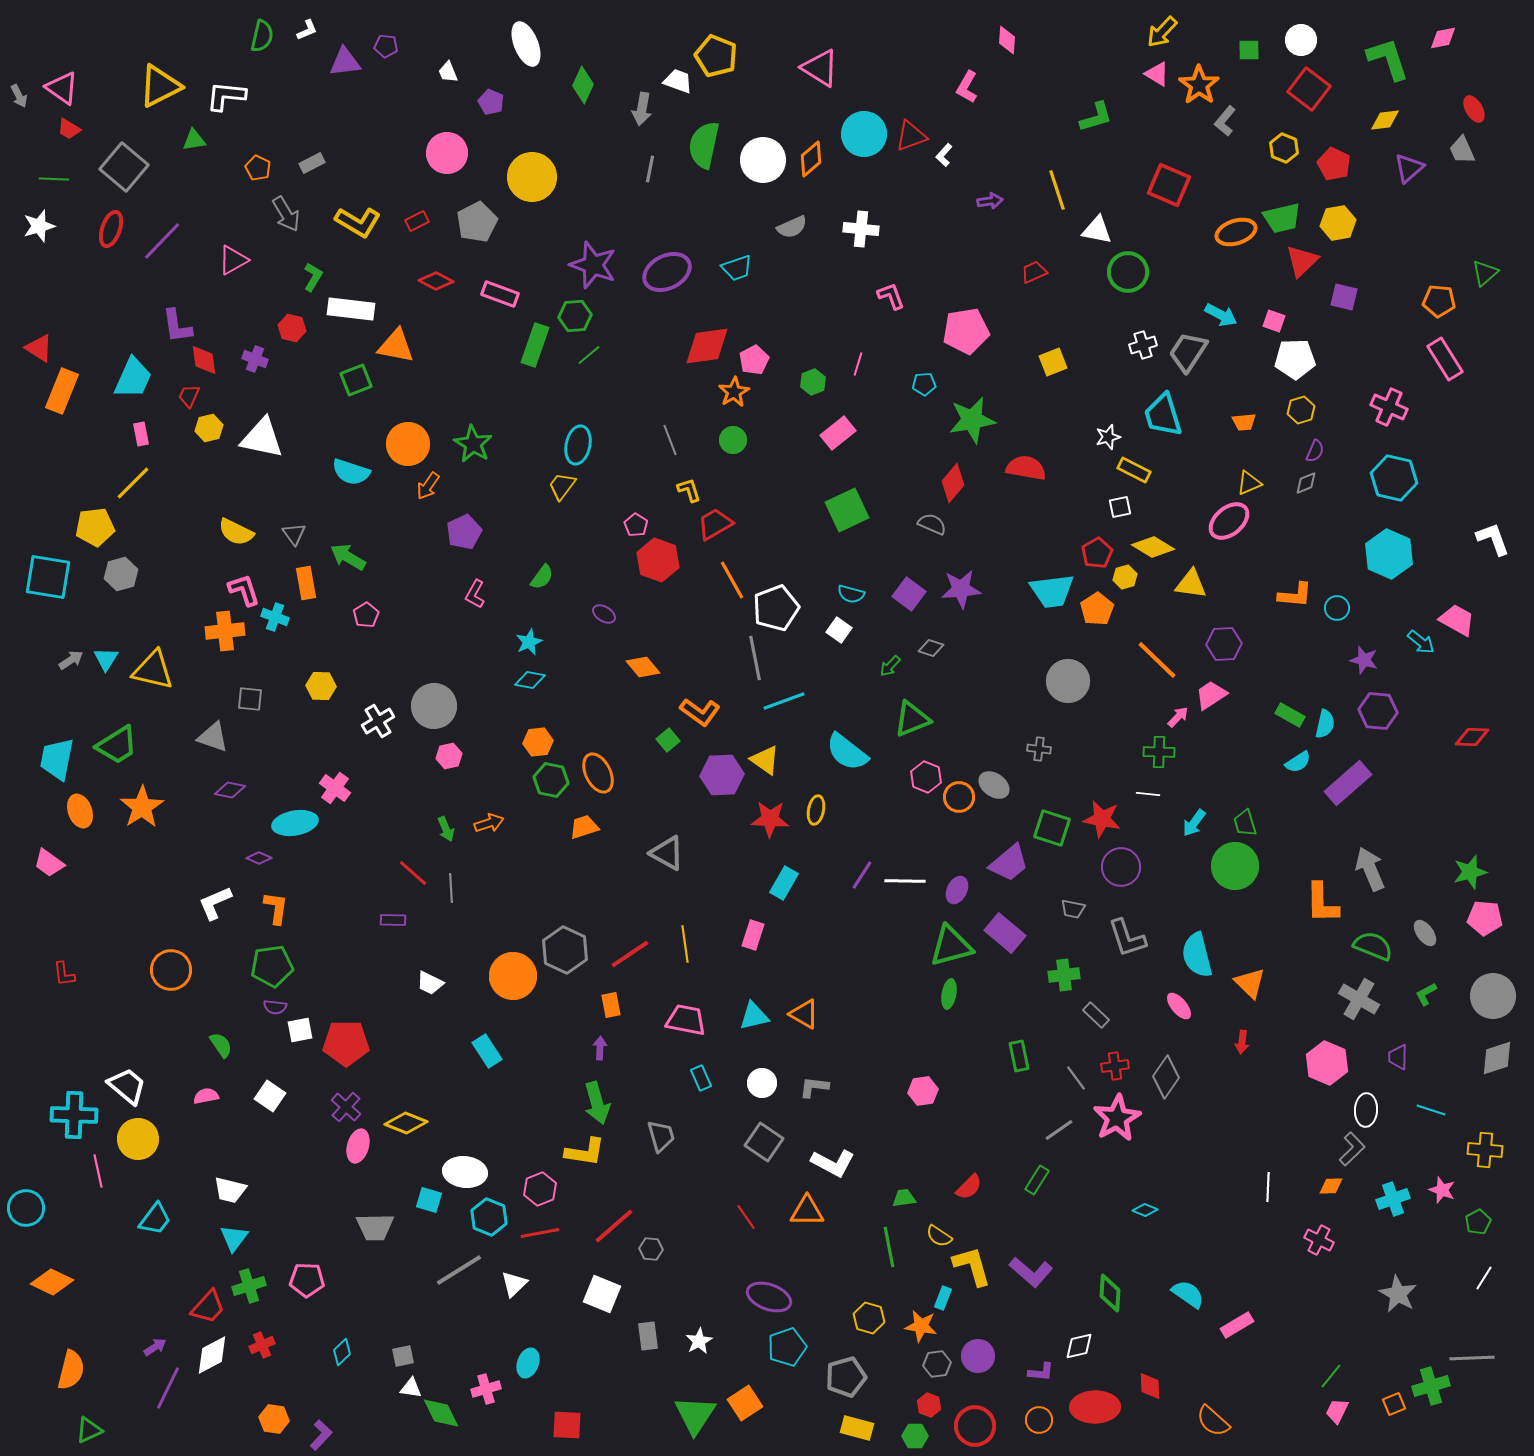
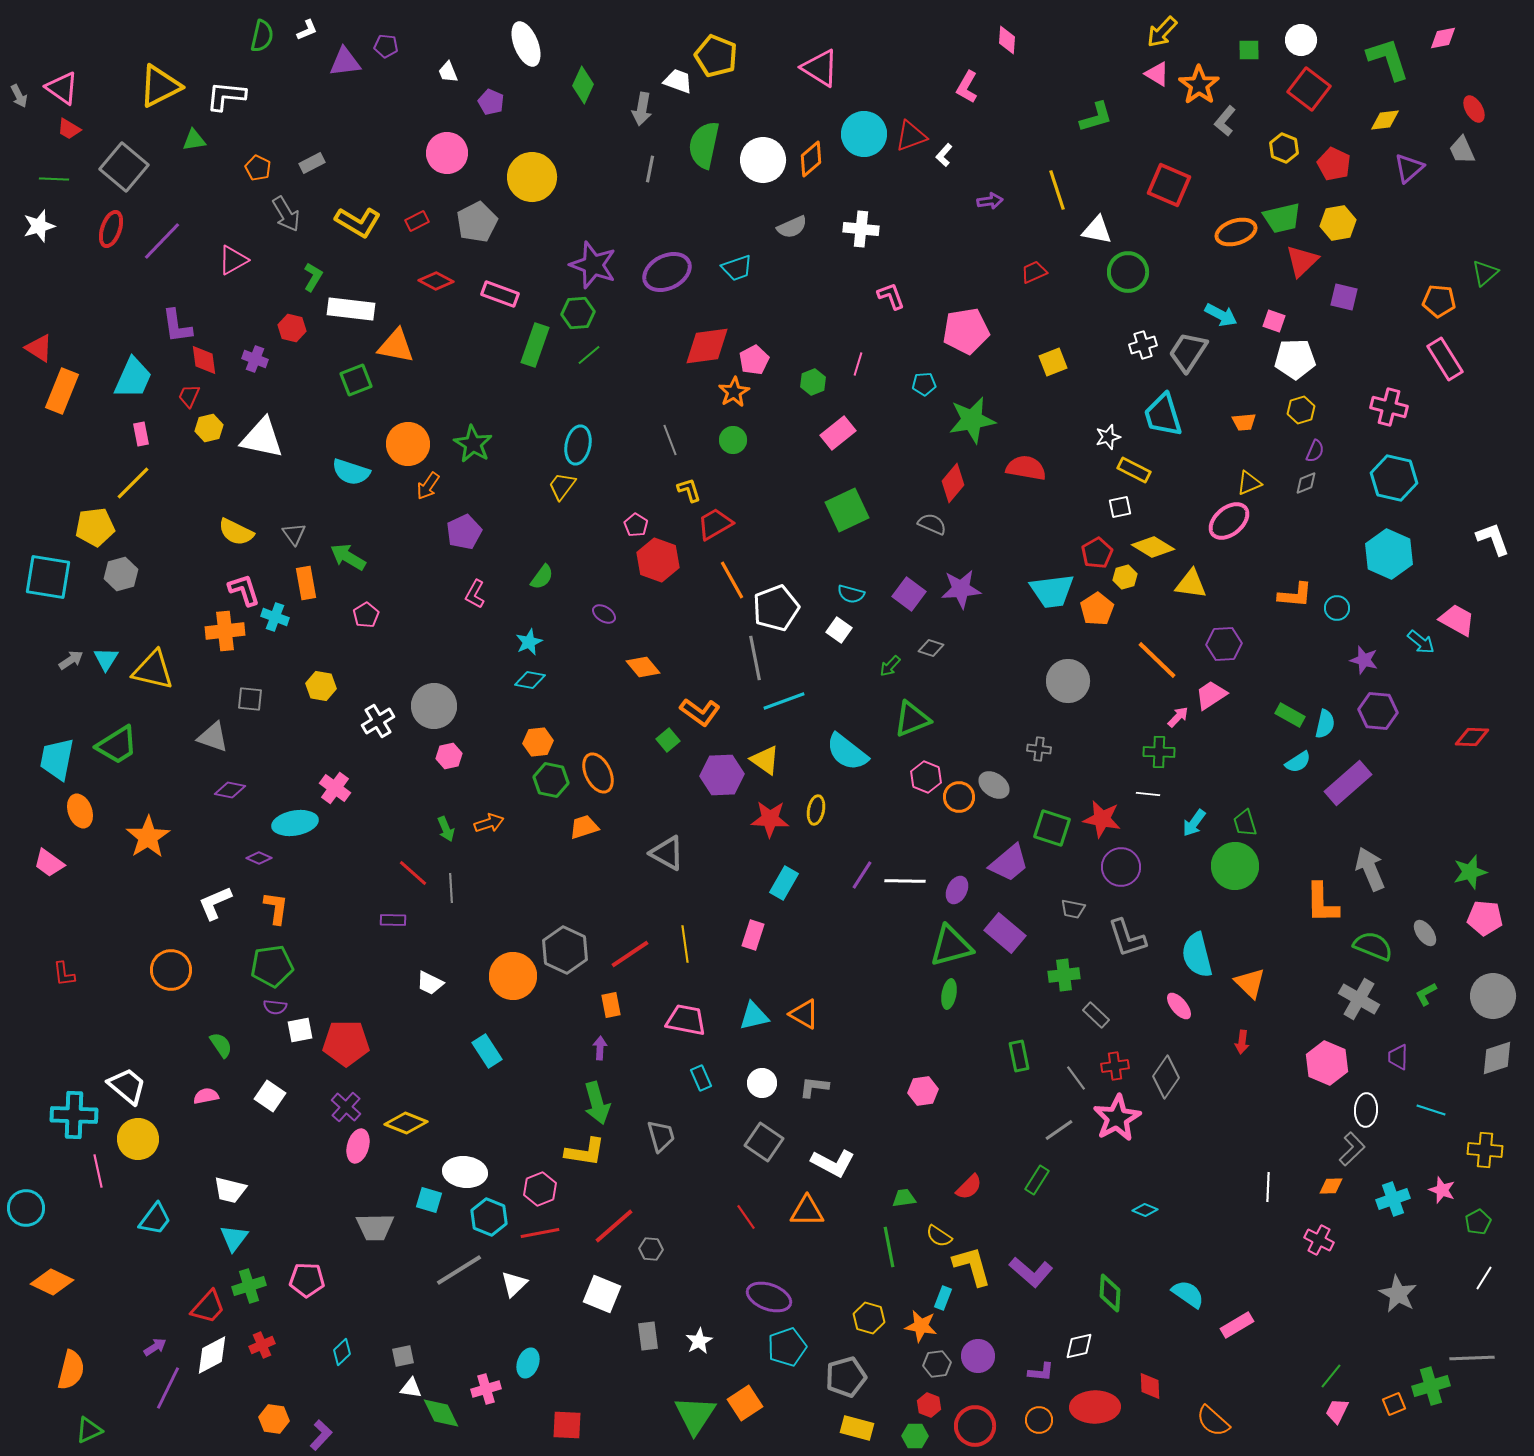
green hexagon at (575, 316): moved 3 px right, 3 px up
pink cross at (1389, 407): rotated 9 degrees counterclockwise
yellow hexagon at (321, 686): rotated 8 degrees clockwise
orange star at (142, 807): moved 6 px right, 30 px down
